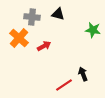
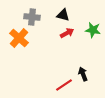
black triangle: moved 5 px right, 1 px down
red arrow: moved 23 px right, 13 px up
